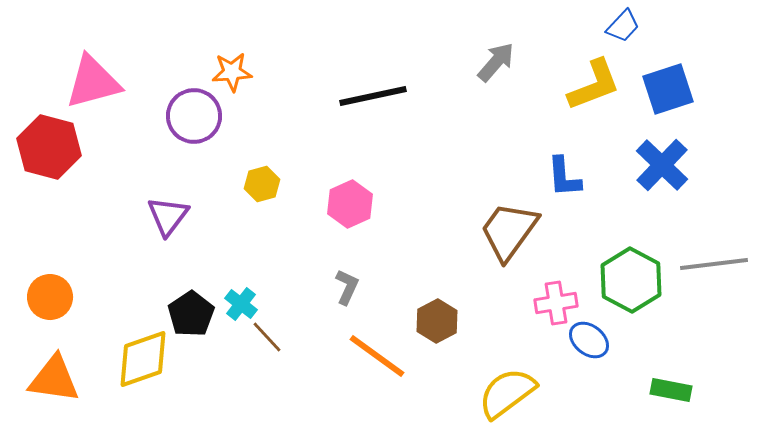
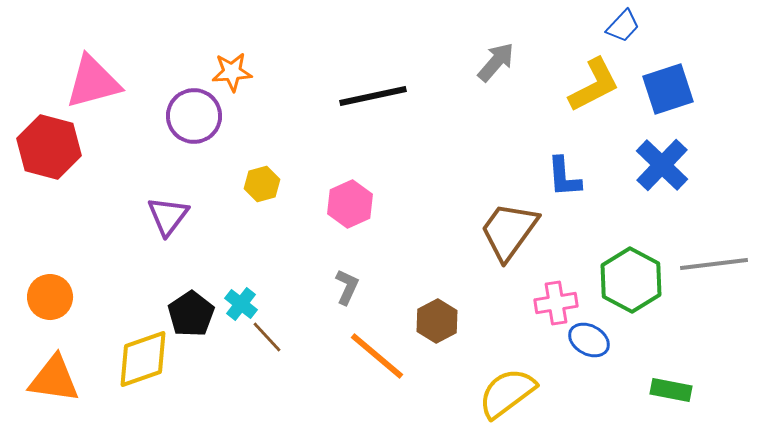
yellow L-shape: rotated 6 degrees counterclockwise
blue ellipse: rotated 9 degrees counterclockwise
orange line: rotated 4 degrees clockwise
